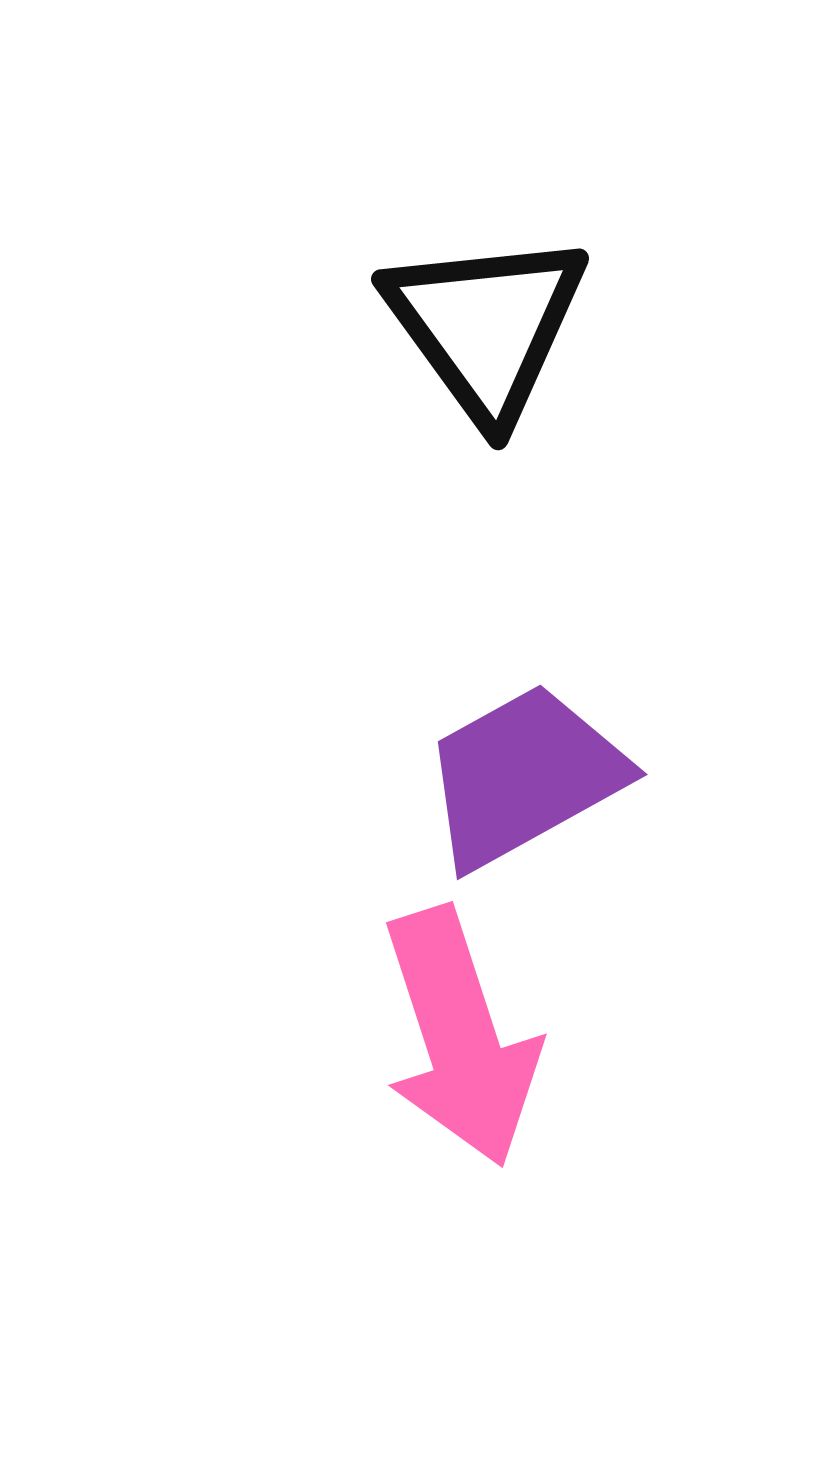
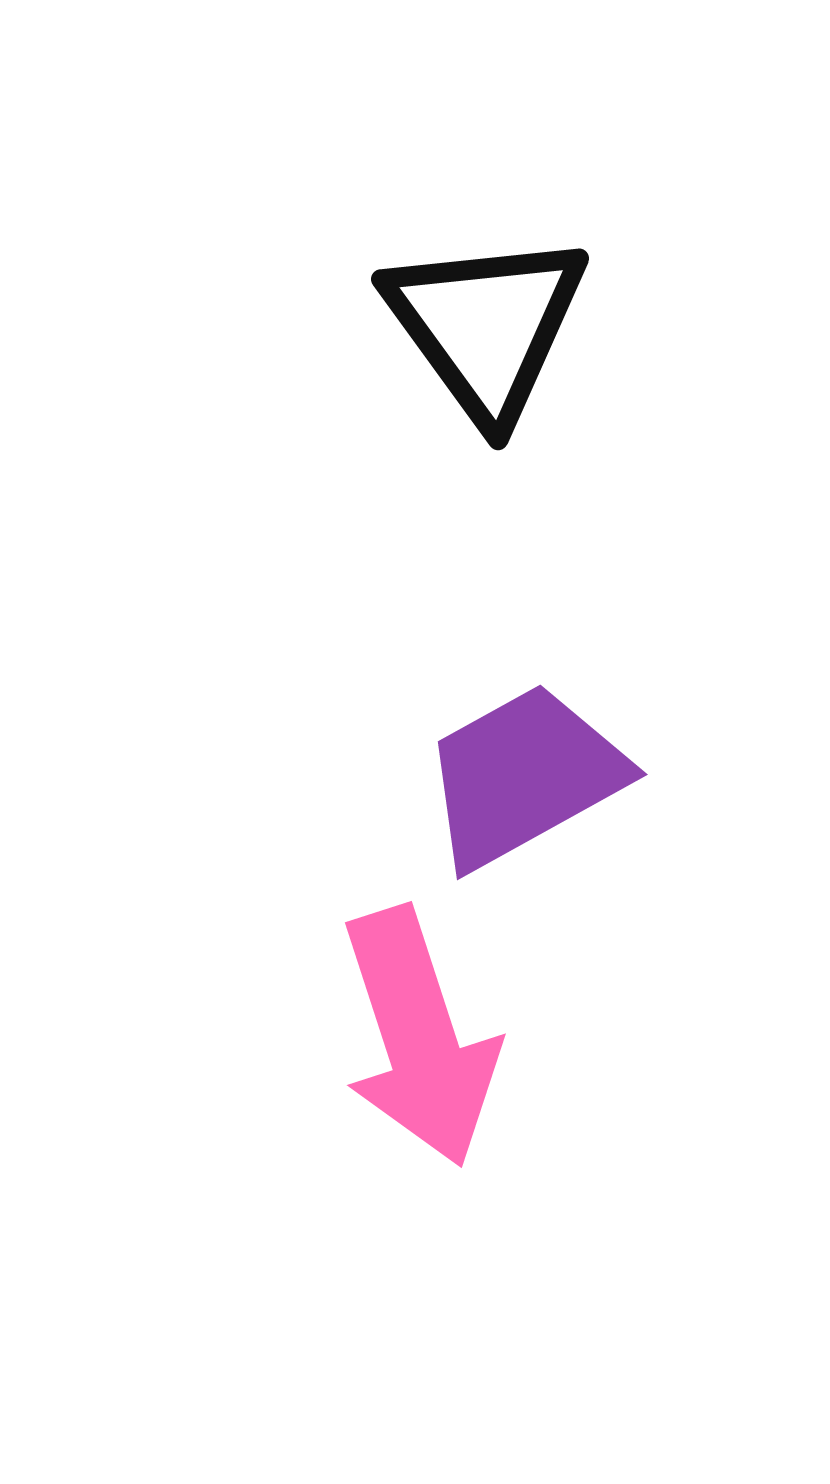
pink arrow: moved 41 px left
